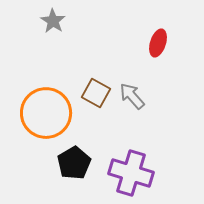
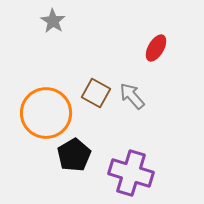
red ellipse: moved 2 px left, 5 px down; rotated 12 degrees clockwise
black pentagon: moved 8 px up
